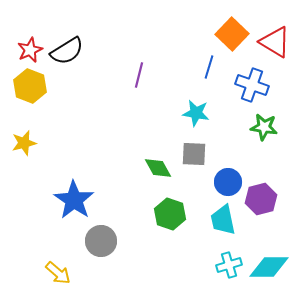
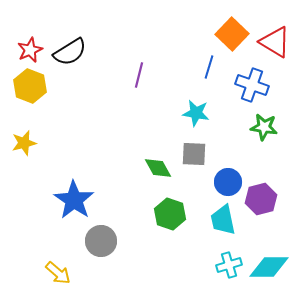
black semicircle: moved 3 px right, 1 px down
